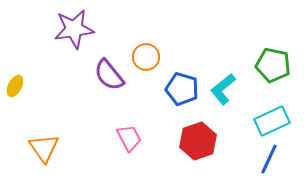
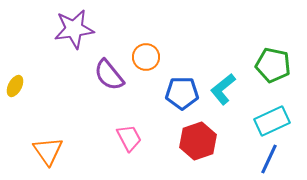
blue pentagon: moved 4 px down; rotated 16 degrees counterclockwise
orange triangle: moved 4 px right, 3 px down
